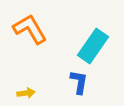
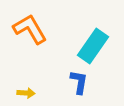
yellow arrow: rotated 12 degrees clockwise
